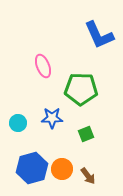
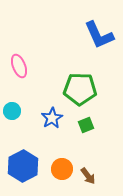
pink ellipse: moved 24 px left
green pentagon: moved 1 px left
blue star: rotated 30 degrees counterclockwise
cyan circle: moved 6 px left, 12 px up
green square: moved 9 px up
blue hexagon: moved 9 px left, 2 px up; rotated 12 degrees counterclockwise
